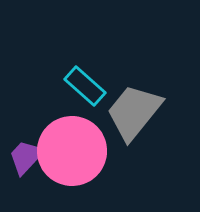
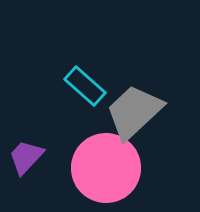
gray trapezoid: rotated 8 degrees clockwise
pink circle: moved 34 px right, 17 px down
